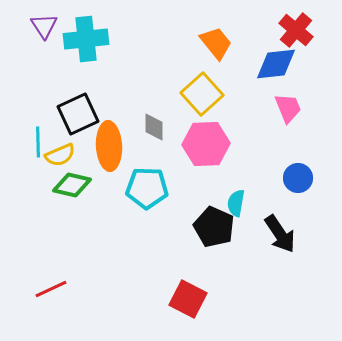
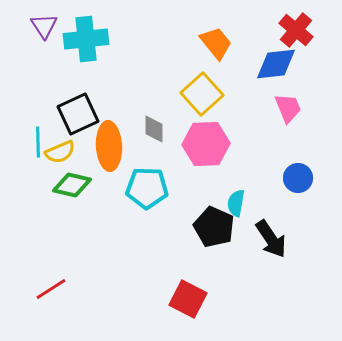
gray diamond: moved 2 px down
yellow semicircle: moved 3 px up
black arrow: moved 9 px left, 5 px down
red line: rotated 8 degrees counterclockwise
